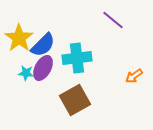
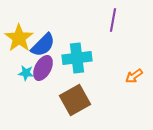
purple line: rotated 60 degrees clockwise
